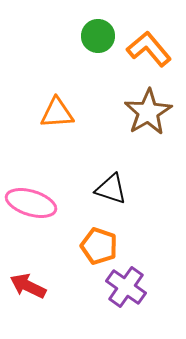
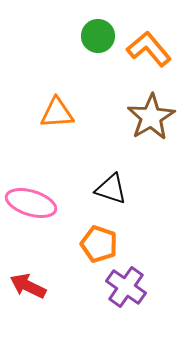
brown star: moved 3 px right, 5 px down
orange pentagon: moved 2 px up
